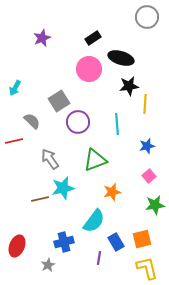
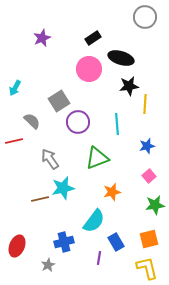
gray circle: moved 2 px left
green triangle: moved 2 px right, 2 px up
orange square: moved 7 px right
